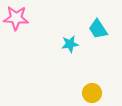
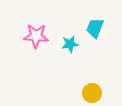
pink star: moved 20 px right, 18 px down
cyan trapezoid: moved 3 px left, 1 px up; rotated 55 degrees clockwise
